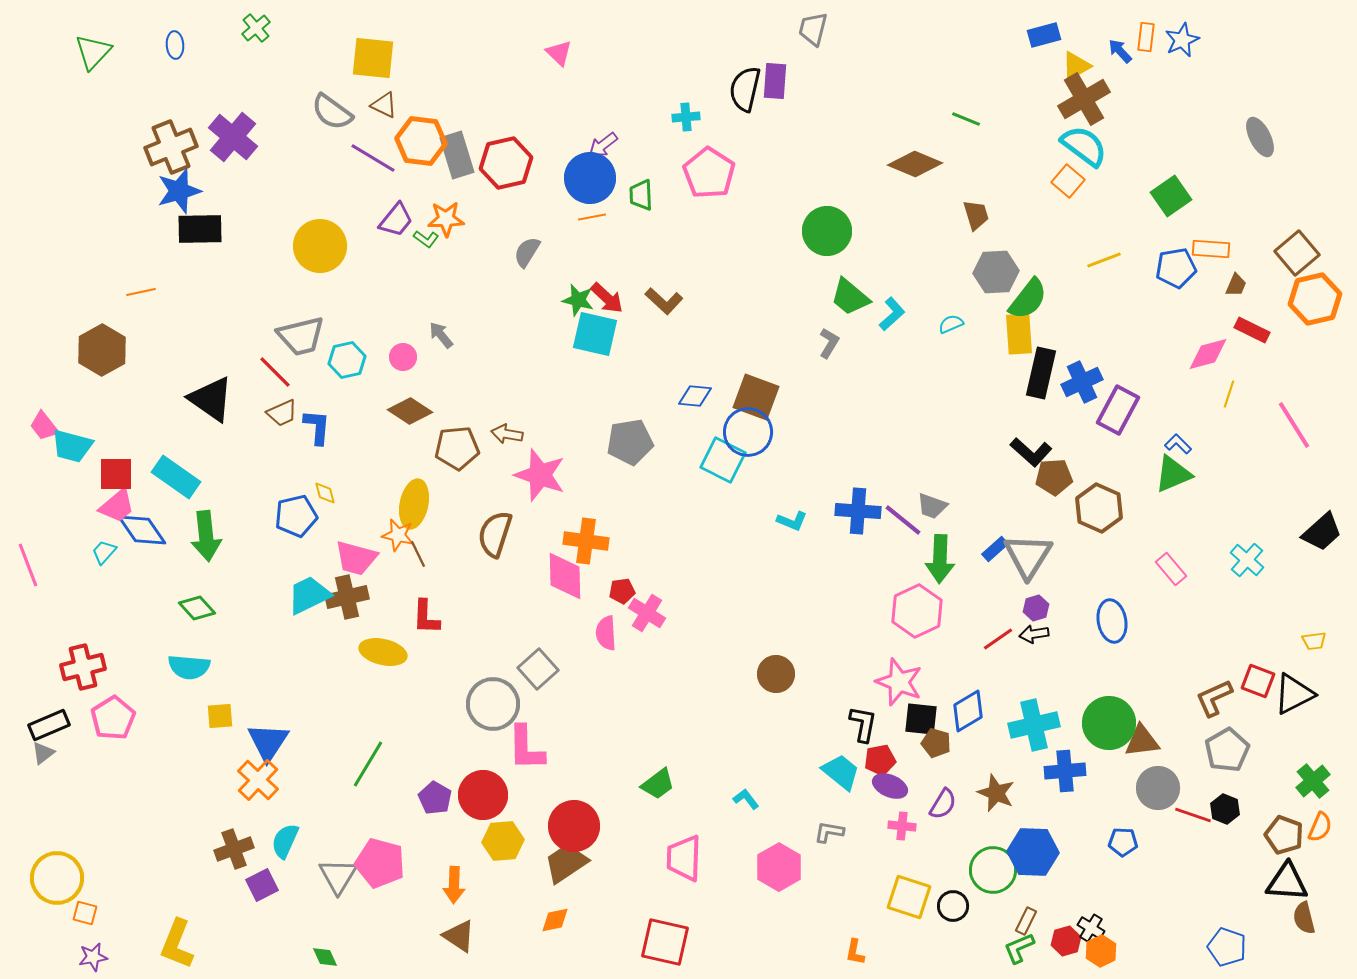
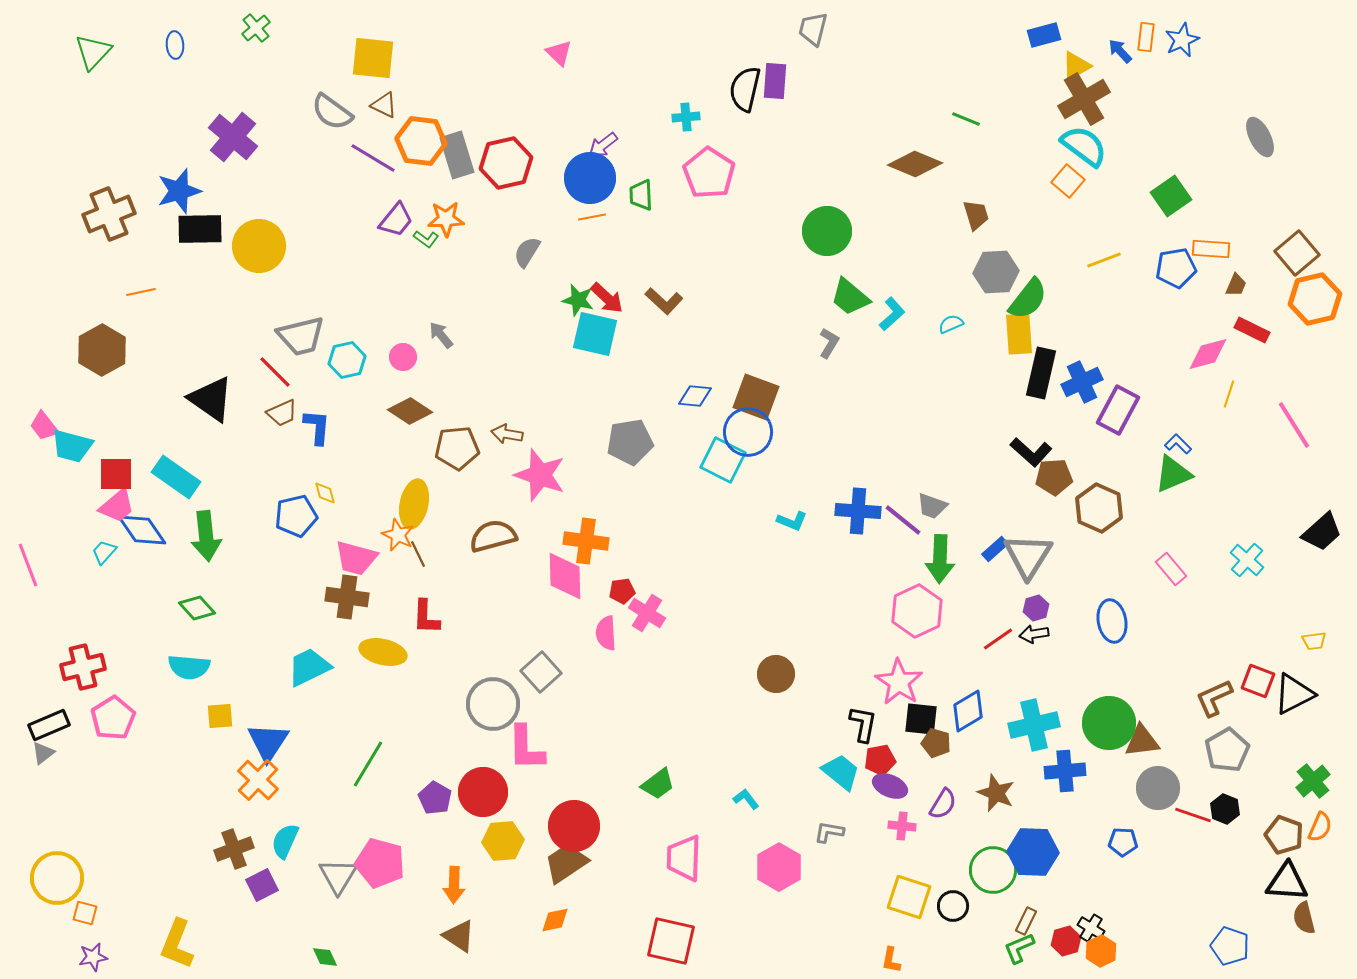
brown cross at (171, 147): moved 62 px left, 67 px down
yellow circle at (320, 246): moved 61 px left
brown semicircle at (495, 534): moved 2 px left, 2 px down; rotated 57 degrees clockwise
orange star at (398, 535): rotated 12 degrees clockwise
cyan trapezoid at (309, 595): moved 72 px down
brown cross at (347, 597): rotated 21 degrees clockwise
gray square at (538, 669): moved 3 px right, 3 px down
pink star at (899, 682): rotated 12 degrees clockwise
red circle at (483, 795): moved 3 px up
red square at (665, 942): moved 6 px right, 1 px up
blue pentagon at (1227, 947): moved 3 px right, 1 px up
orange L-shape at (855, 952): moved 36 px right, 8 px down
